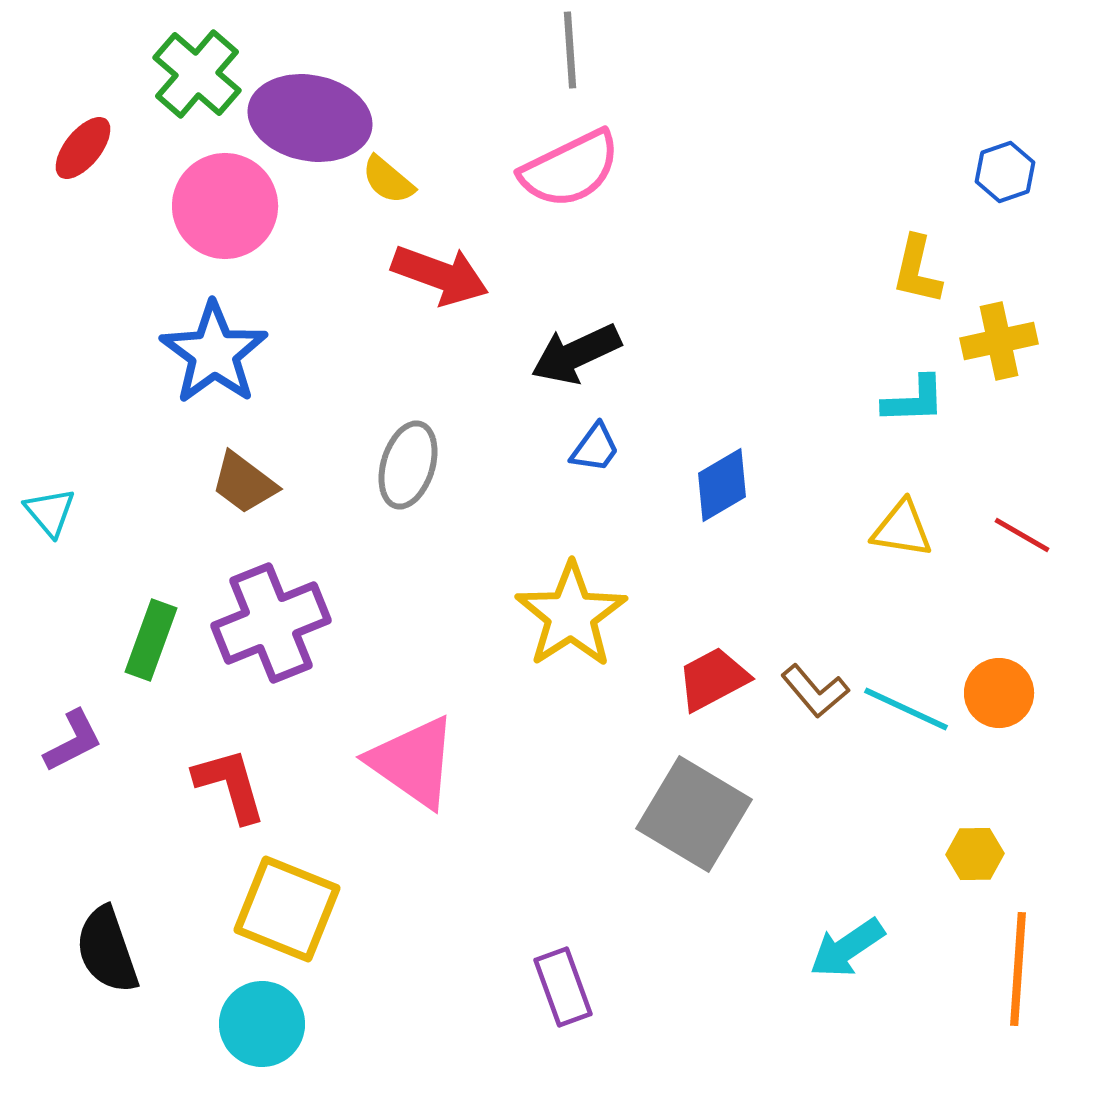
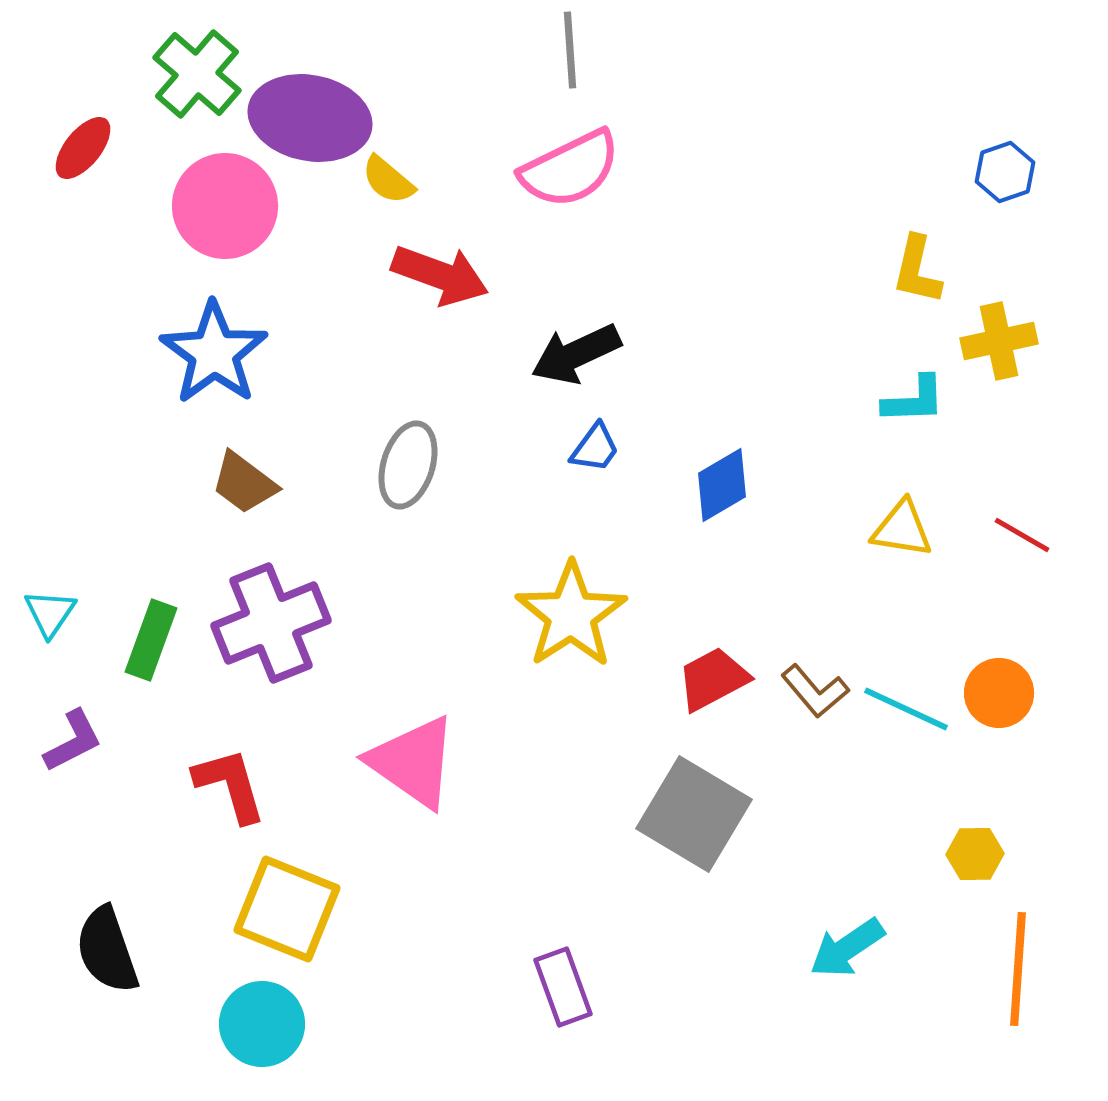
cyan triangle: moved 101 px down; rotated 14 degrees clockwise
